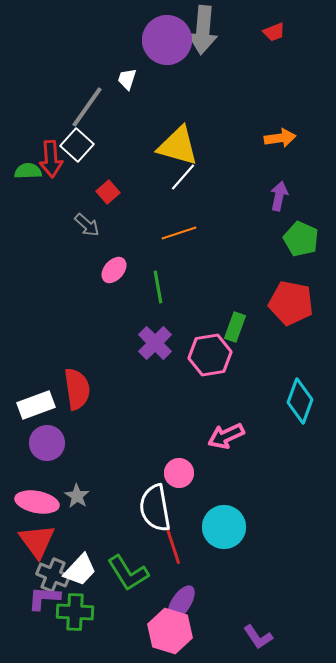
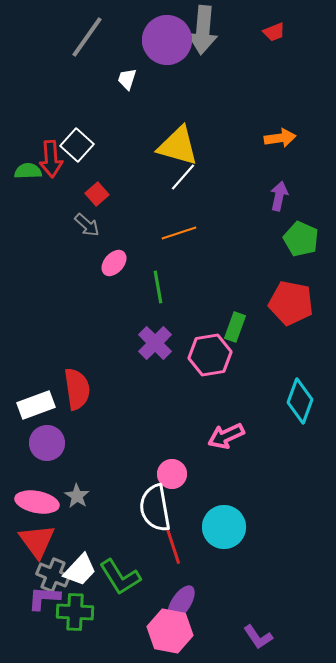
gray line at (87, 107): moved 70 px up
red square at (108, 192): moved 11 px left, 2 px down
pink ellipse at (114, 270): moved 7 px up
pink circle at (179, 473): moved 7 px left, 1 px down
green L-shape at (128, 573): moved 8 px left, 4 px down
pink hexagon at (170, 631): rotated 6 degrees counterclockwise
